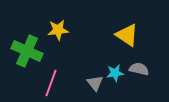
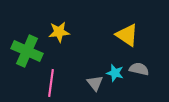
yellow star: moved 1 px right, 2 px down
cyan star: rotated 24 degrees clockwise
pink line: rotated 12 degrees counterclockwise
